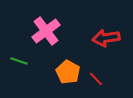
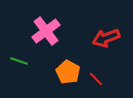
red arrow: rotated 12 degrees counterclockwise
